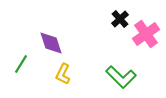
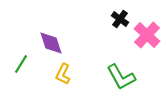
black cross: rotated 12 degrees counterclockwise
pink cross: moved 1 px right, 1 px down; rotated 12 degrees counterclockwise
green L-shape: rotated 16 degrees clockwise
